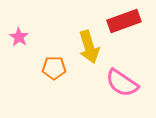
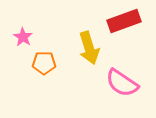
pink star: moved 4 px right
yellow arrow: moved 1 px down
orange pentagon: moved 10 px left, 5 px up
